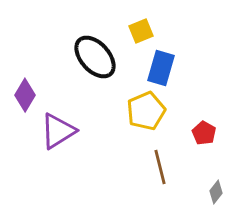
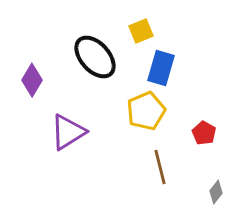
purple diamond: moved 7 px right, 15 px up
purple triangle: moved 10 px right, 1 px down
